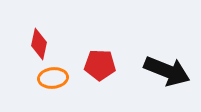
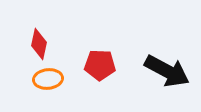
black arrow: rotated 6 degrees clockwise
orange ellipse: moved 5 px left, 1 px down
